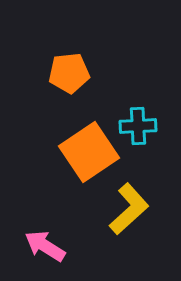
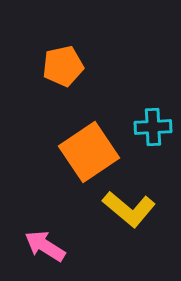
orange pentagon: moved 6 px left, 7 px up; rotated 6 degrees counterclockwise
cyan cross: moved 15 px right, 1 px down
yellow L-shape: rotated 82 degrees clockwise
